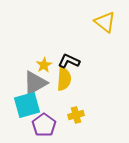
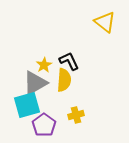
black L-shape: rotated 40 degrees clockwise
yellow semicircle: moved 1 px down
